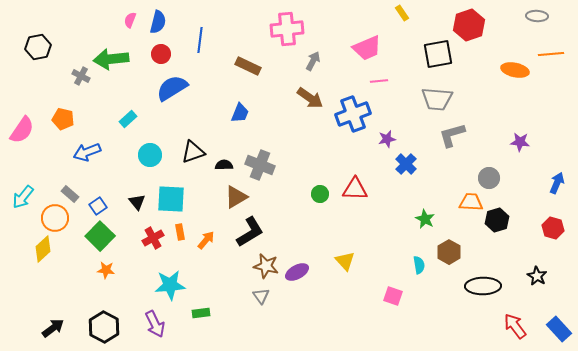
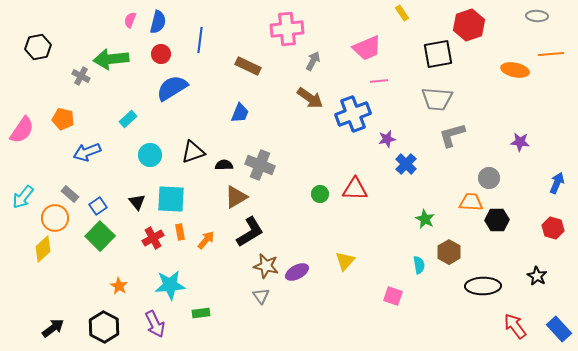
black hexagon at (497, 220): rotated 15 degrees clockwise
yellow triangle at (345, 261): rotated 25 degrees clockwise
orange star at (106, 270): moved 13 px right, 16 px down; rotated 24 degrees clockwise
